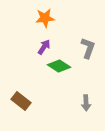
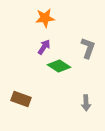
brown rectangle: moved 2 px up; rotated 18 degrees counterclockwise
